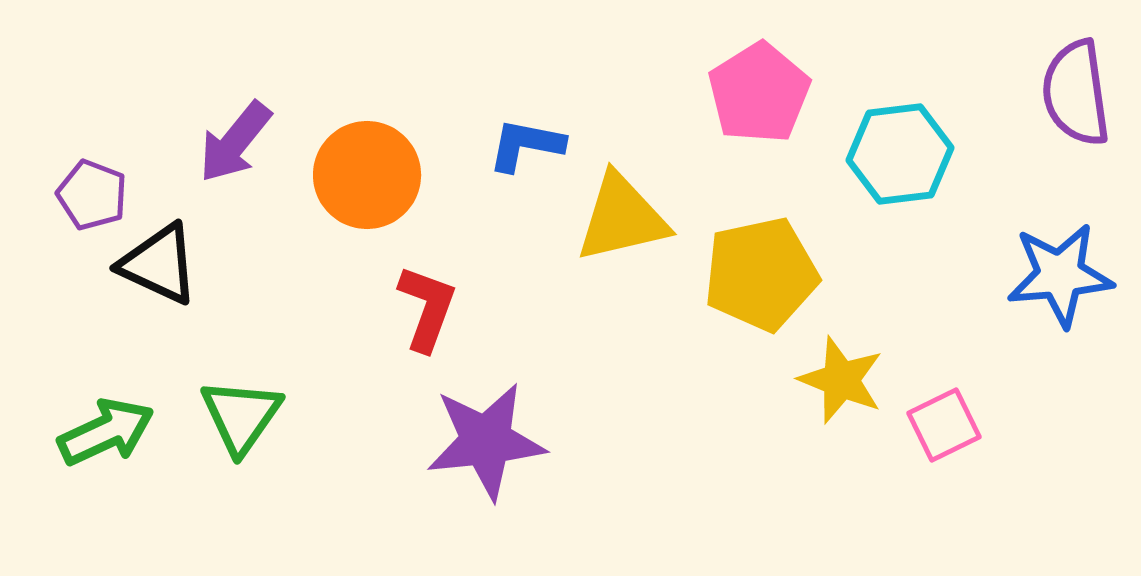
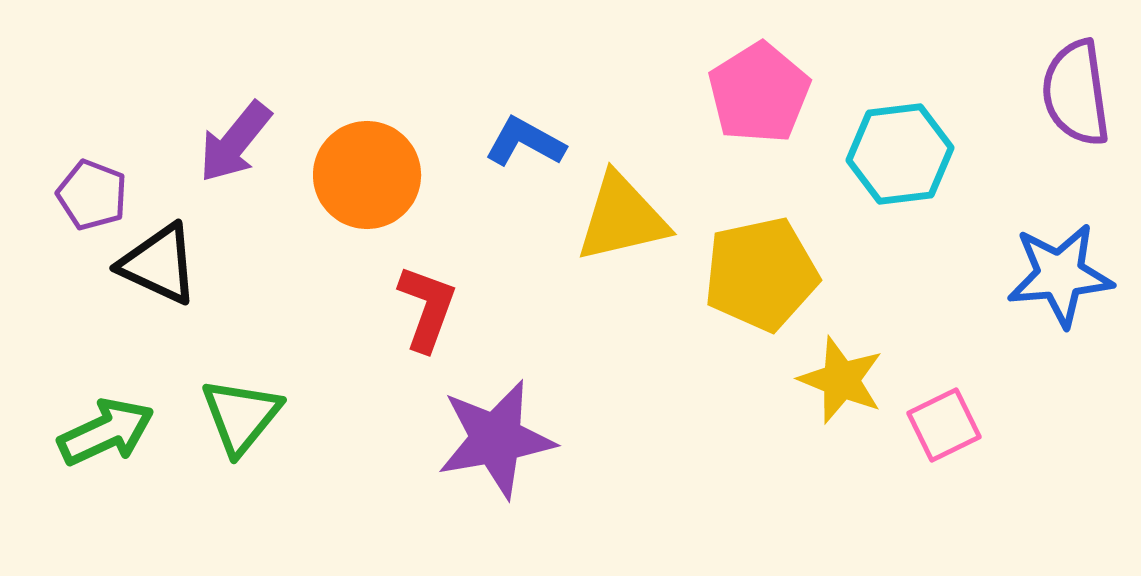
blue L-shape: moved 1 px left, 3 px up; rotated 18 degrees clockwise
green triangle: rotated 4 degrees clockwise
purple star: moved 10 px right, 2 px up; rotated 4 degrees counterclockwise
